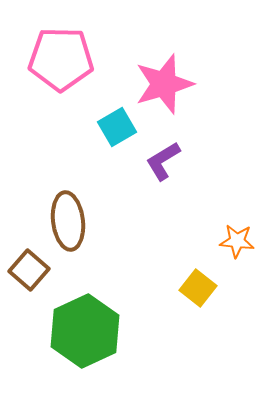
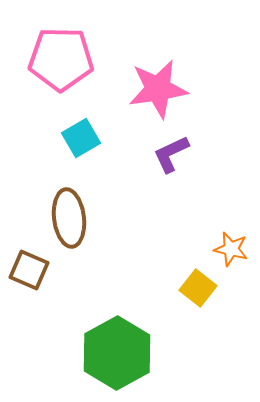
pink star: moved 6 px left, 5 px down; rotated 8 degrees clockwise
cyan square: moved 36 px left, 11 px down
purple L-shape: moved 8 px right, 7 px up; rotated 6 degrees clockwise
brown ellipse: moved 1 px right, 3 px up
orange star: moved 6 px left, 8 px down; rotated 8 degrees clockwise
brown square: rotated 18 degrees counterclockwise
green hexagon: moved 32 px right, 22 px down; rotated 4 degrees counterclockwise
